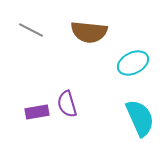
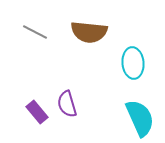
gray line: moved 4 px right, 2 px down
cyan ellipse: rotated 68 degrees counterclockwise
purple rectangle: rotated 60 degrees clockwise
